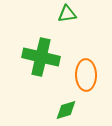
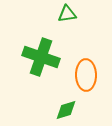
green cross: rotated 6 degrees clockwise
